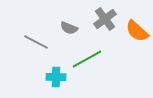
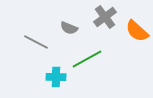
gray cross: moved 2 px up
